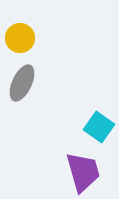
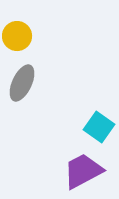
yellow circle: moved 3 px left, 2 px up
purple trapezoid: moved 1 px up; rotated 102 degrees counterclockwise
